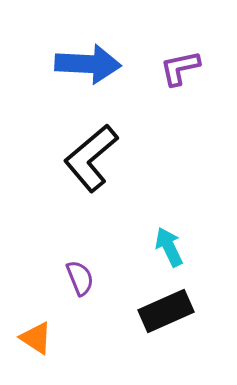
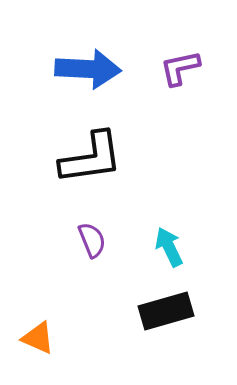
blue arrow: moved 5 px down
black L-shape: rotated 148 degrees counterclockwise
purple semicircle: moved 12 px right, 38 px up
black rectangle: rotated 8 degrees clockwise
orange triangle: moved 2 px right; rotated 9 degrees counterclockwise
